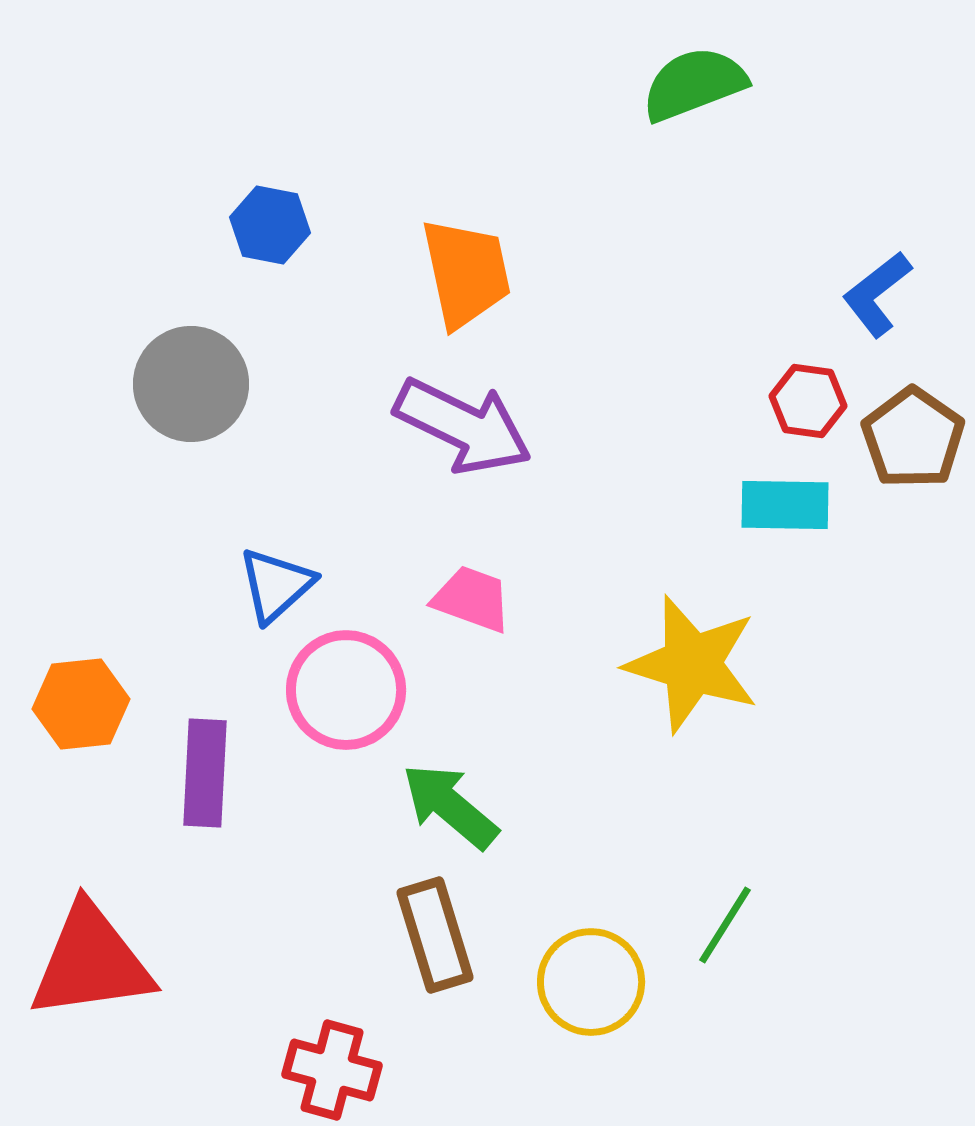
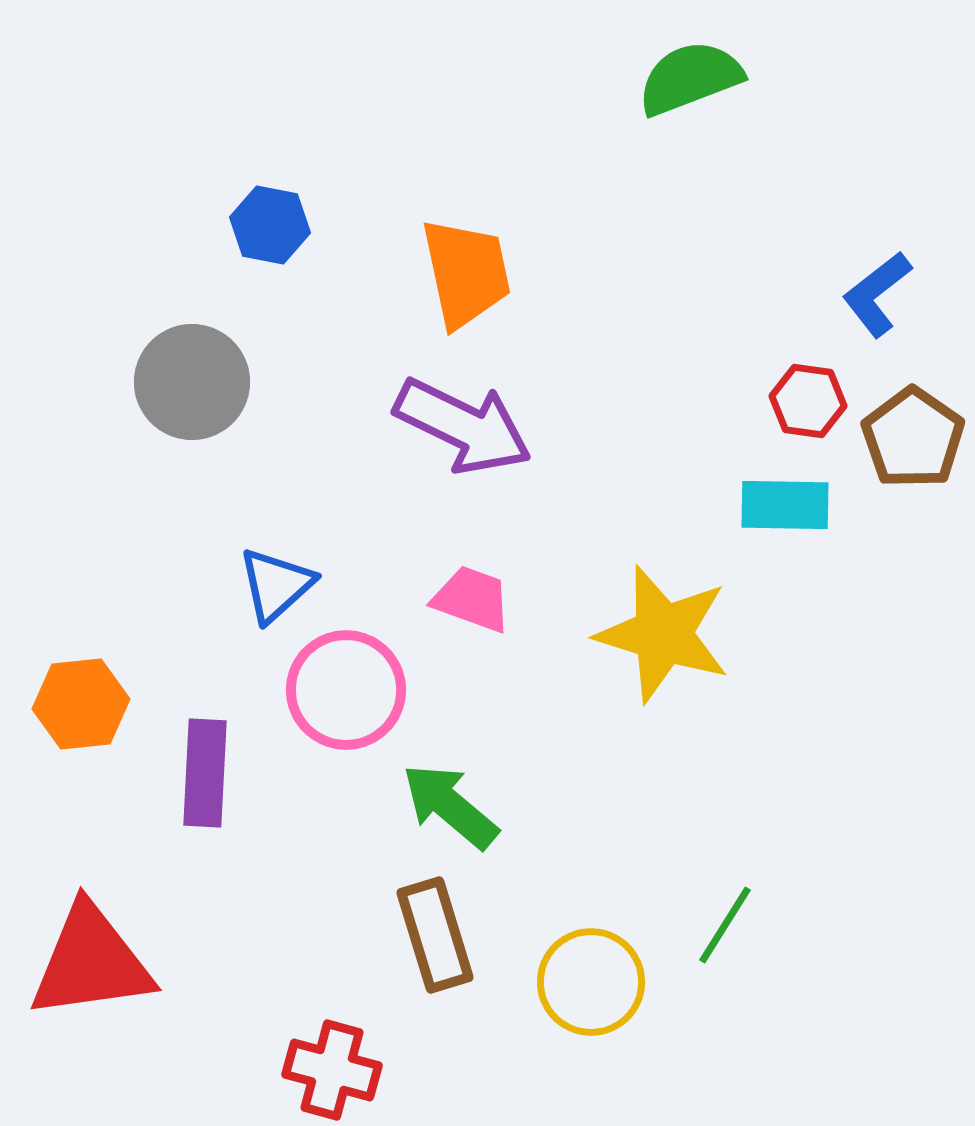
green semicircle: moved 4 px left, 6 px up
gray circle: moved 1 px right, 2 px up
yellow star: moved 29 px left, 30 px up
